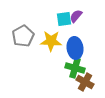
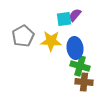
purple semicircle: moved 1 px left, 1 px up
green cross: moved 5 px right, 2 px up
brown cross: moved 1 px left; rotated 24 degrees counterclockwise
